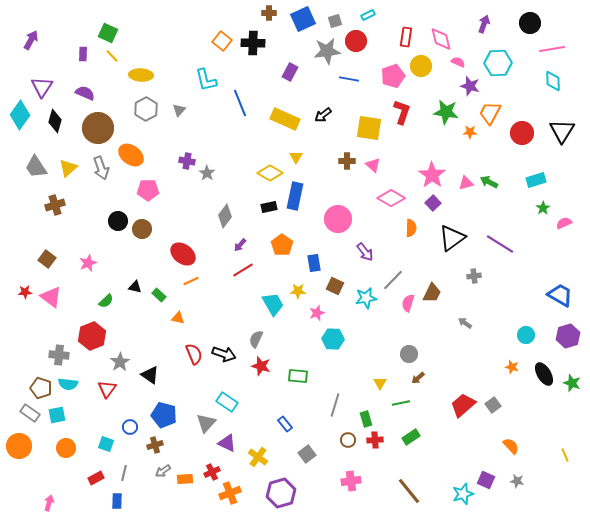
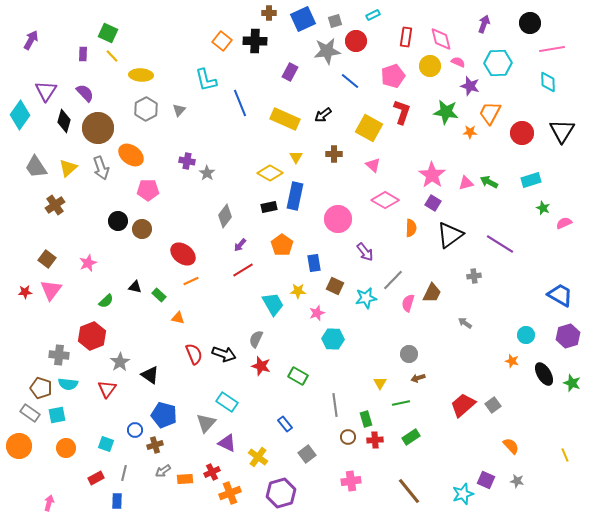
cyan rectangle at (368, 15): moved 5 px right
black cross at (253, 43): moved 2 px right, 2 px up
yellow circle at (421, 66): moved 9 px right
blue line at (349, 79): moved 1 px right, 2 px down; rotated 30 degrees clockwise
cyan diamond at (553, 81): moved 5 px left, 1 px down
purple triangle at (42, 87): moved 4 px right, 4 px down
purple semicircle at (85, 93): rotated 24 degrees clockwise
black diamond at (55, 121): moved 9 px right
yellow square at (369, 128): rotated 20 degrees clockwise
brown cross at (347, 161): moved 13 px left, 7 px up
cyan rectangle at (536, 180): moved 5 px left
pink diamond at (391, 198): moved 6 px left, 2 px down
purple square at (433, 203): rotated 14 degrees counterclockwise
brown cross at (55, 205): rotated 18 degrees counterclockwise
green star at (543, 208): rotated 16 degrees counterclockwise
black triangle at (452, 238): moved 2 px left, 3 px up
pink triangle at (51, 297): moved 7 px up; rotated 30 degrees clockwise
orange star at (512, 367): moved 6 px up
green rectangle at (298, 376): rotated 24 degrees clockwise
brown arrow at (418, 378): rotated 24 degrees clockwise
gray line at (335, 405): rotated 25 degrees counterclockwise
blue circle at (130, 427): moved 5 px right, 3 px down
brown circle at (348, 440): moved 3 px up
